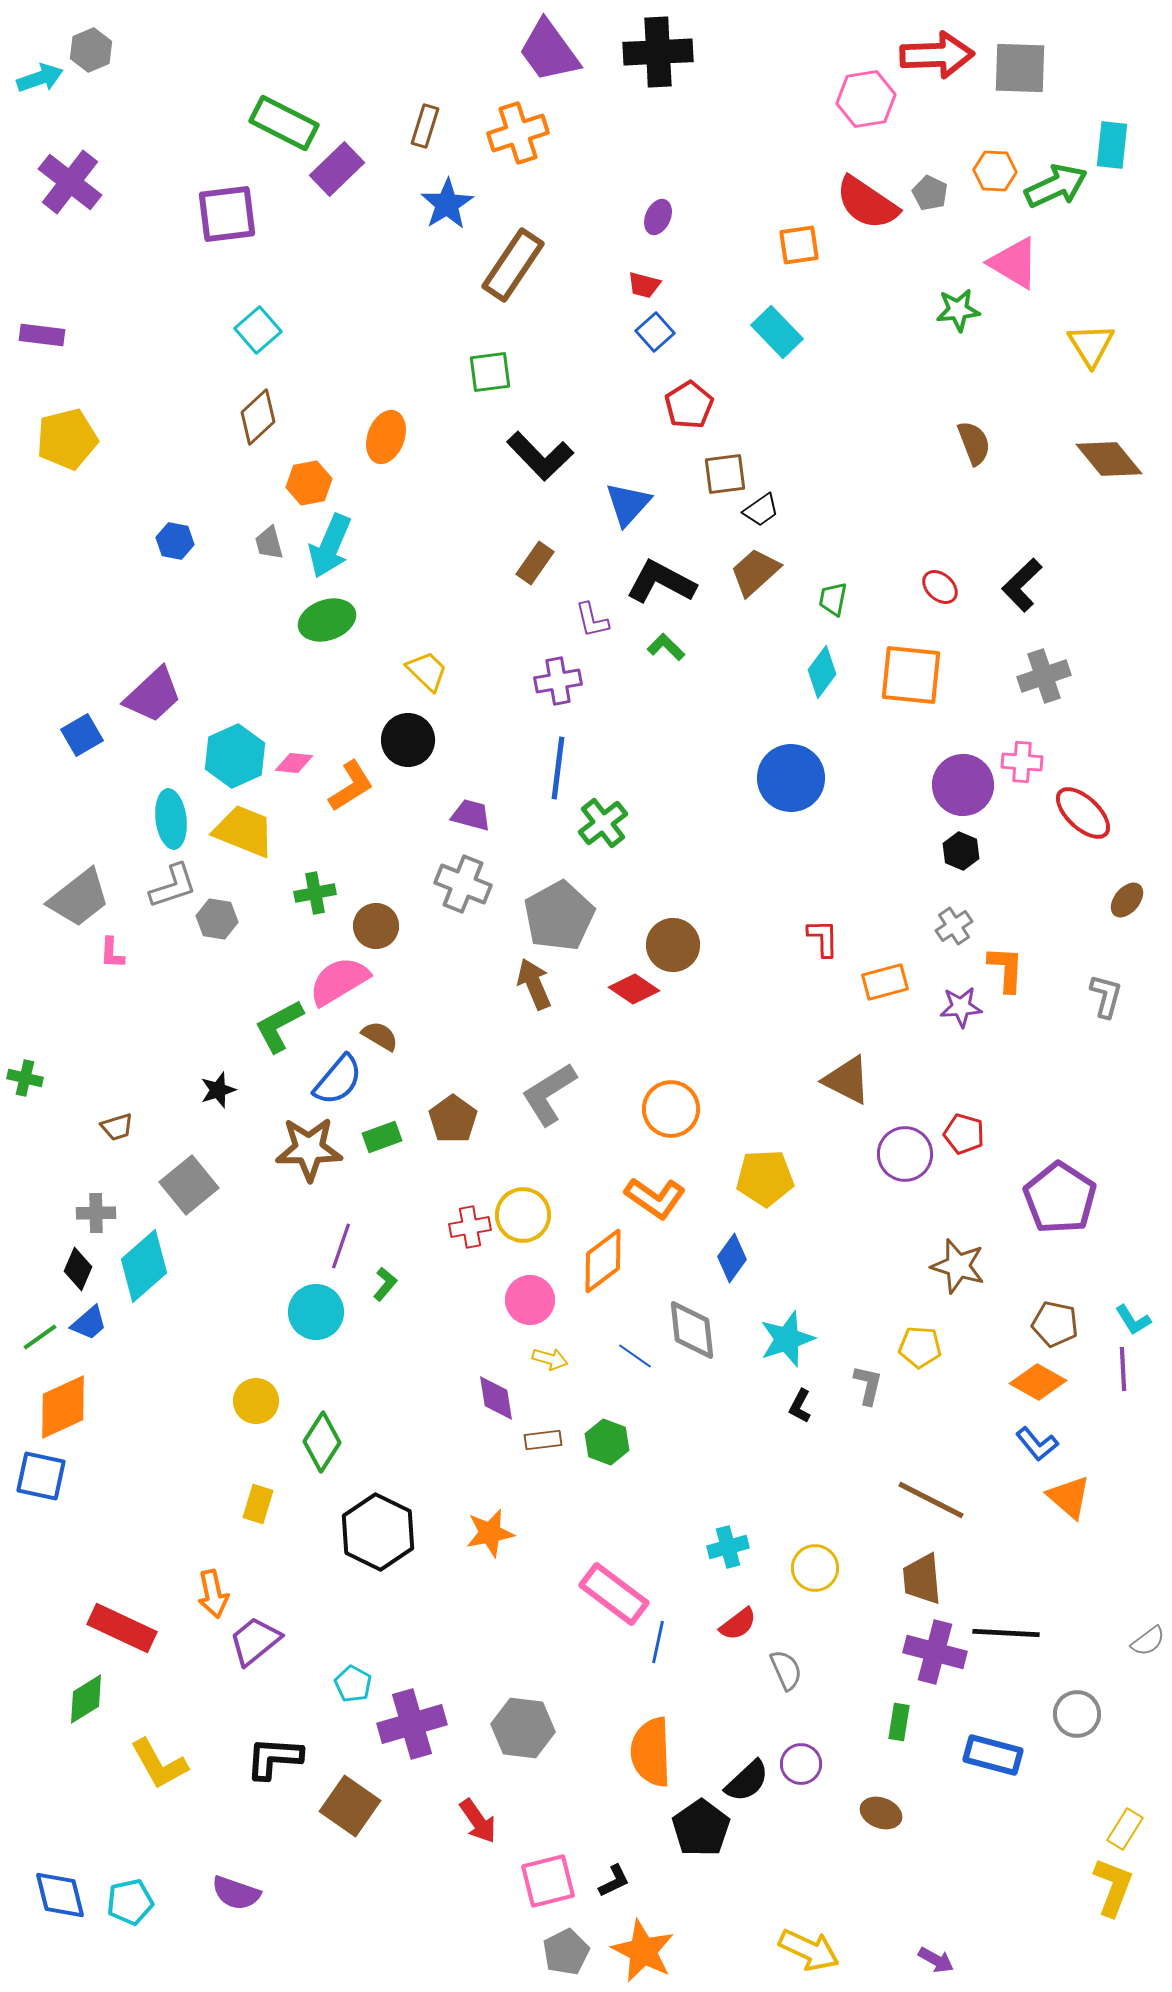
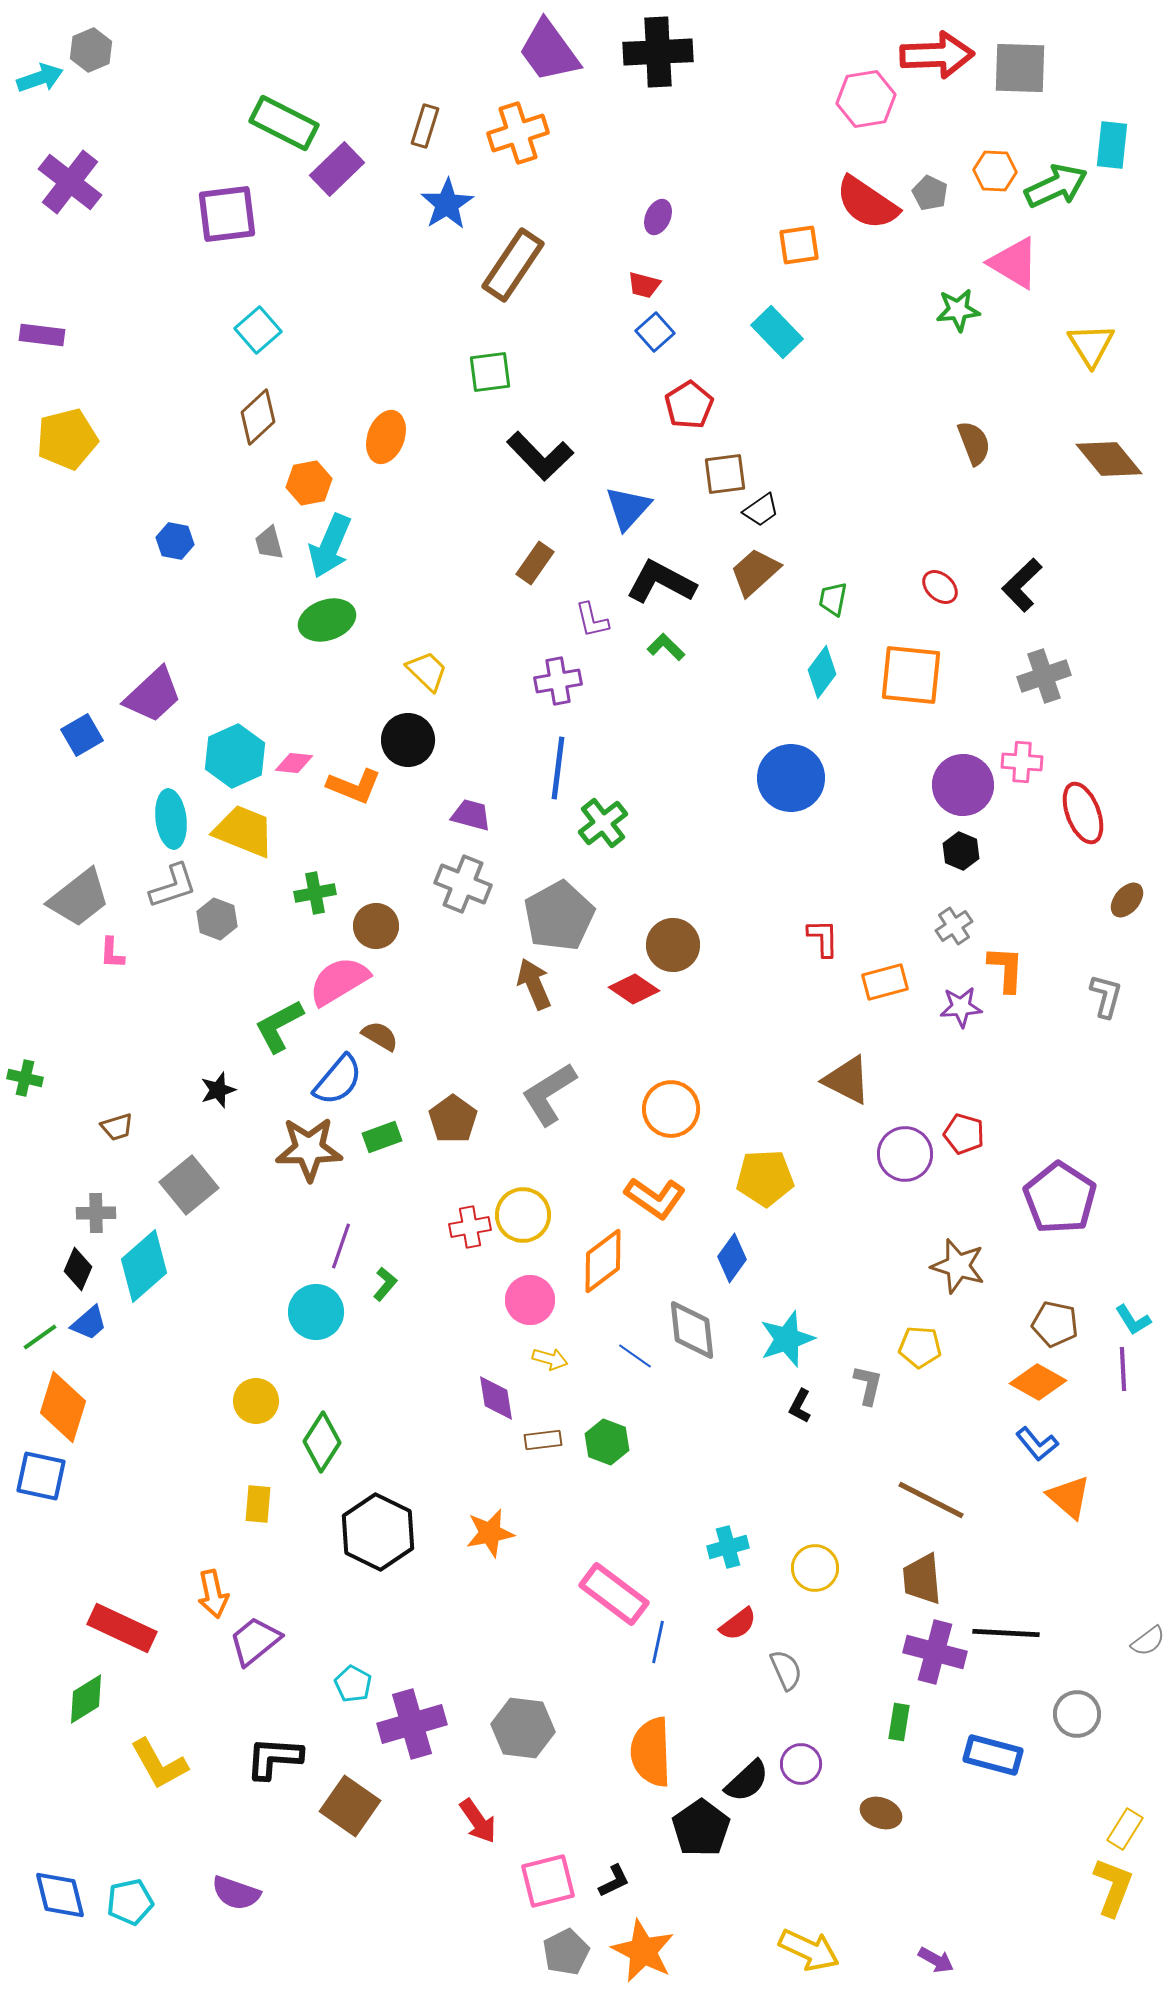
blue triangle at (628, 504): moved 4 px down
orange L-shape at (351, 786): moved 3 px right; rotated 54 degrees clockwise
red ellipse at (1083, 813): rotated 26 degrees clockwise
gray hexagon at (217, 919): rotated 12 degrees clockwise
orange diamond at (63, 1407): rotated 48 degrees counterclockwise
yellow rectangle at (258, 1504): rotated 12 degrees counterclockwise
